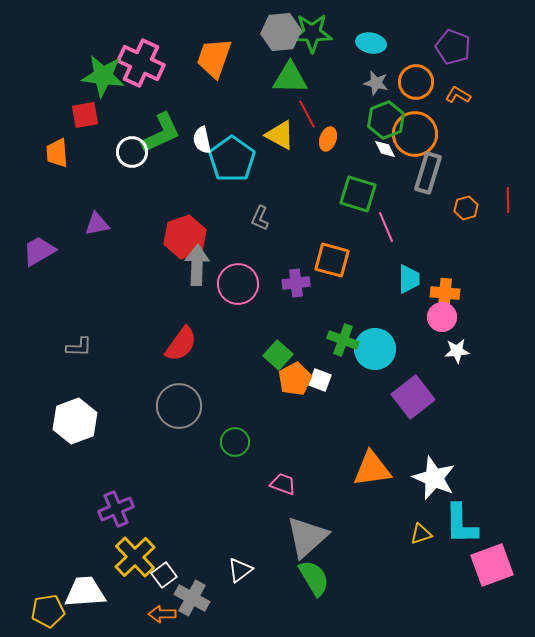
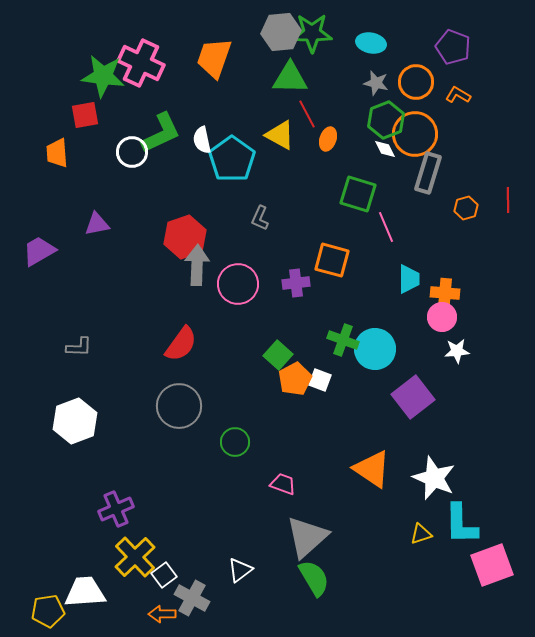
orange triangle at (372, 469): rotated 42 degrees clockwise
